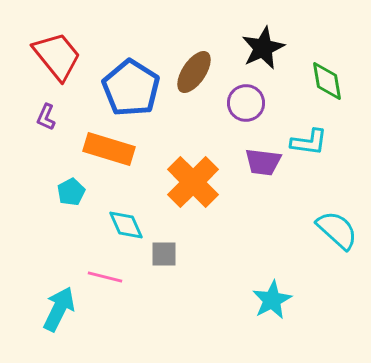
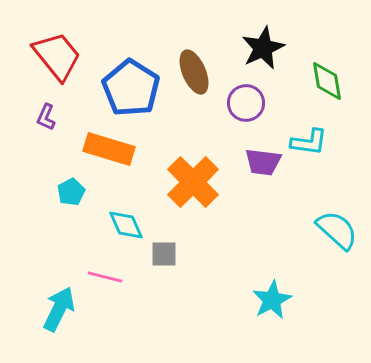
brown ellipse: rotated 57 degrees counterclockwise
